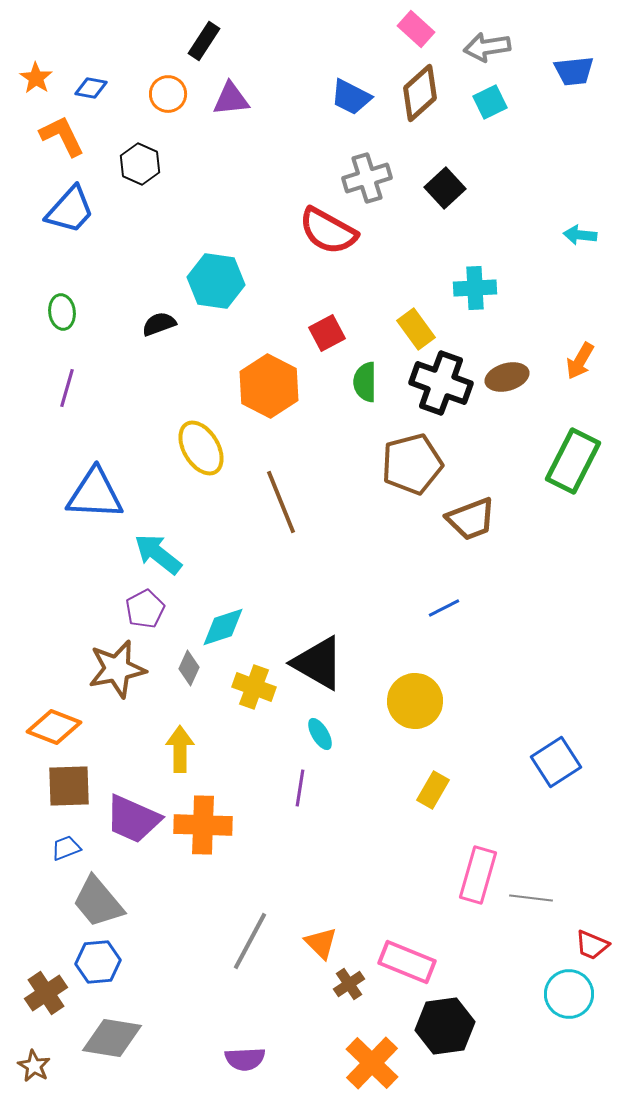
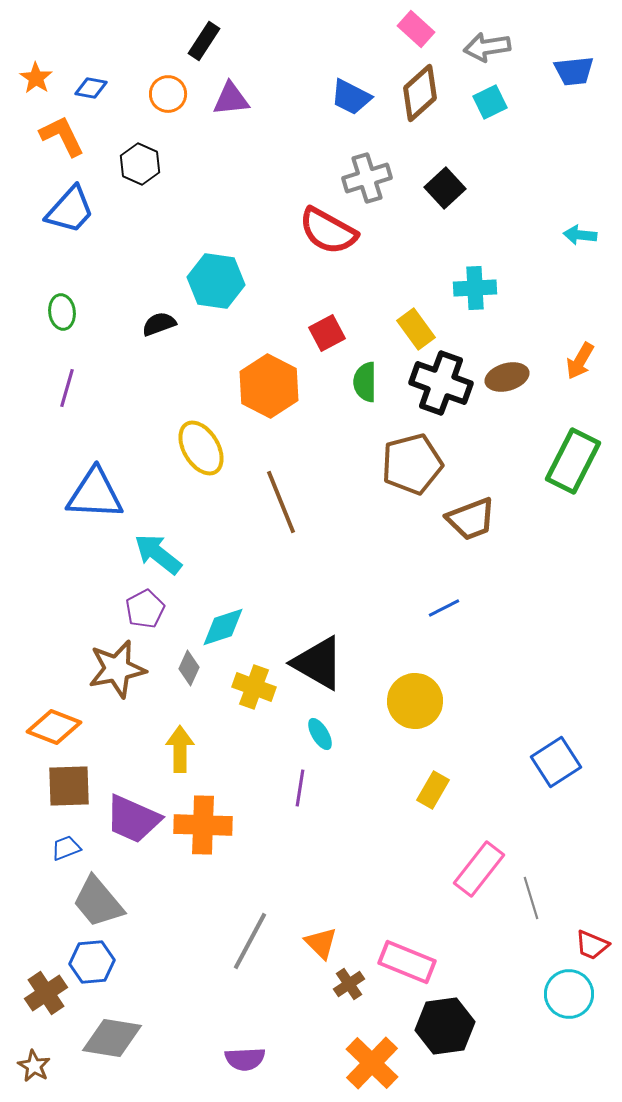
pink rectangle at (478, 875): moved 1 px right, 6 px up; rotated 22 degrees clockwise
gray line at (531, 898): rotated 66 degrees clockwise
blue hexagon at (98, 962): moved 6 px left
